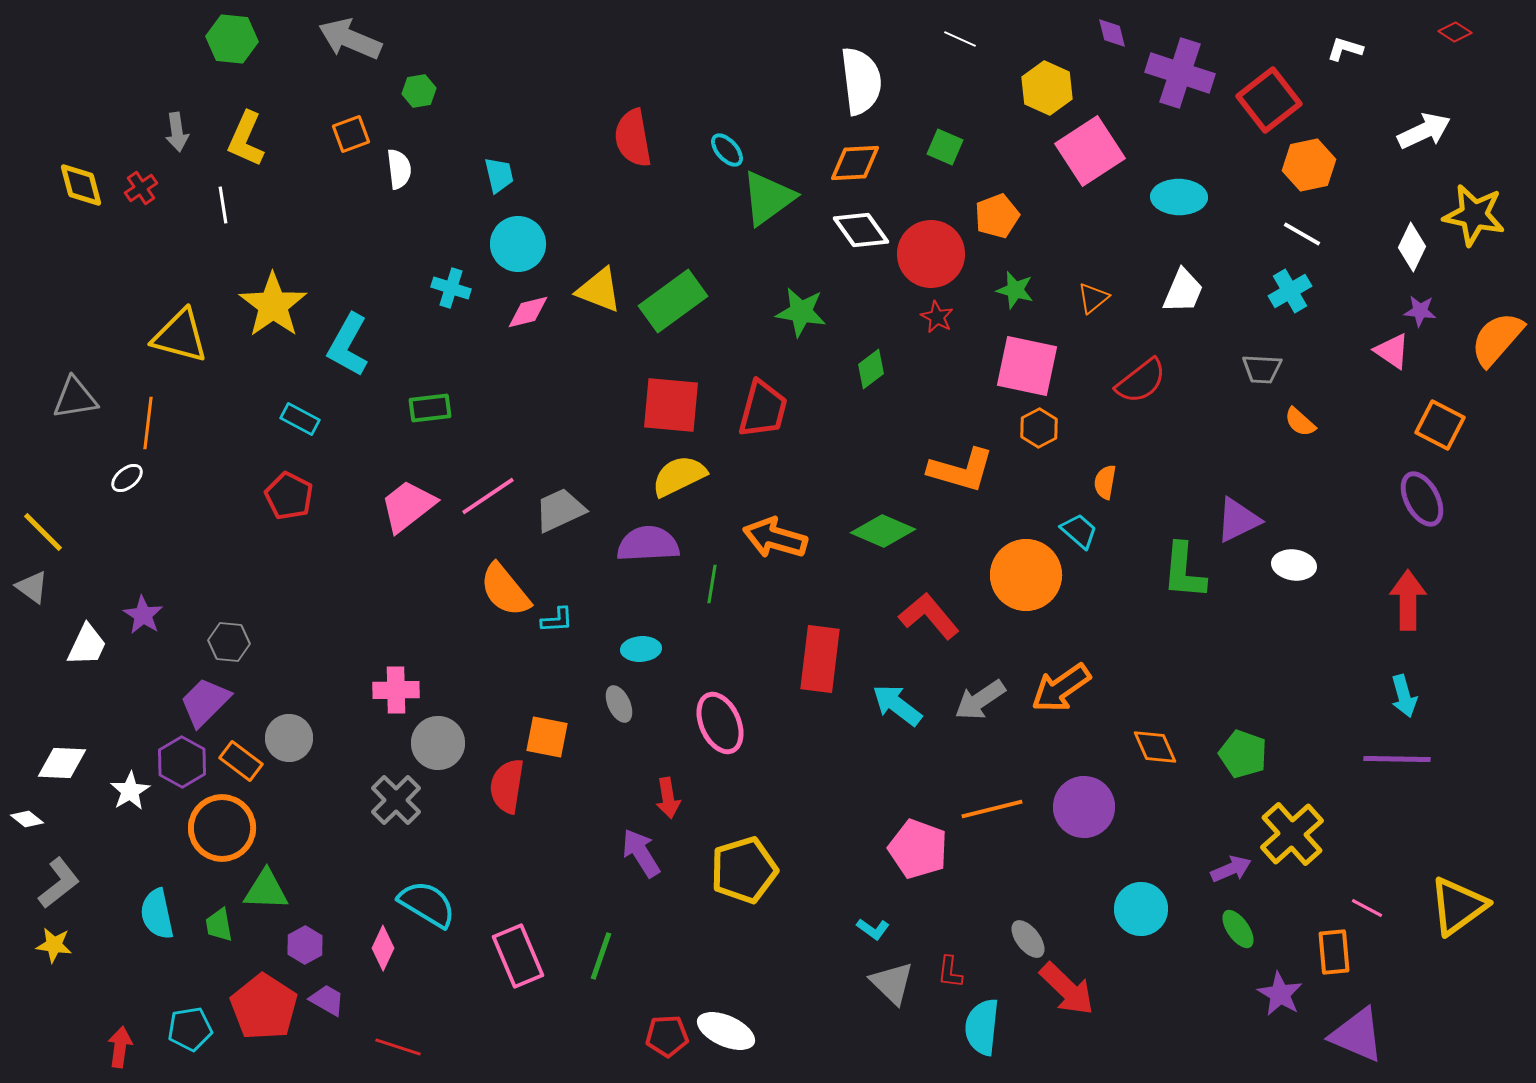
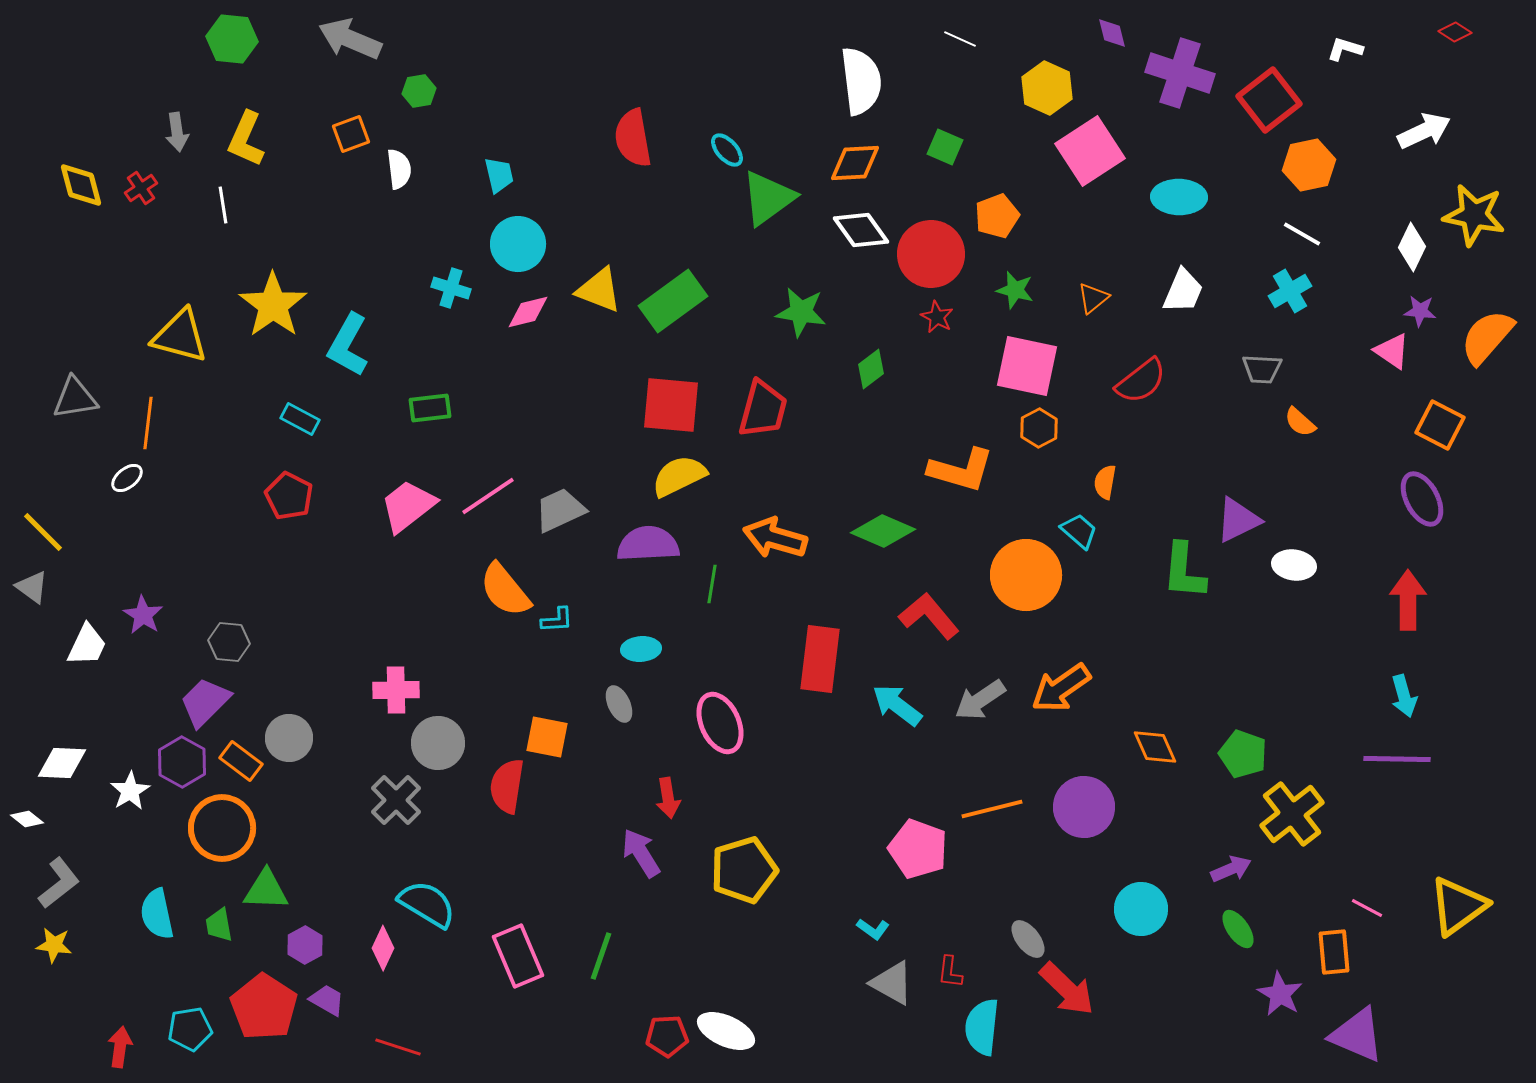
orange semicircle at (1497, 339): moved 10 px left, 2 px up
yellow cross at (1292, 834): moved 20 px up; rotated 4 degrees clockwise
gray triangle at (892, 983): rotated 15 degrees counterclockwise
